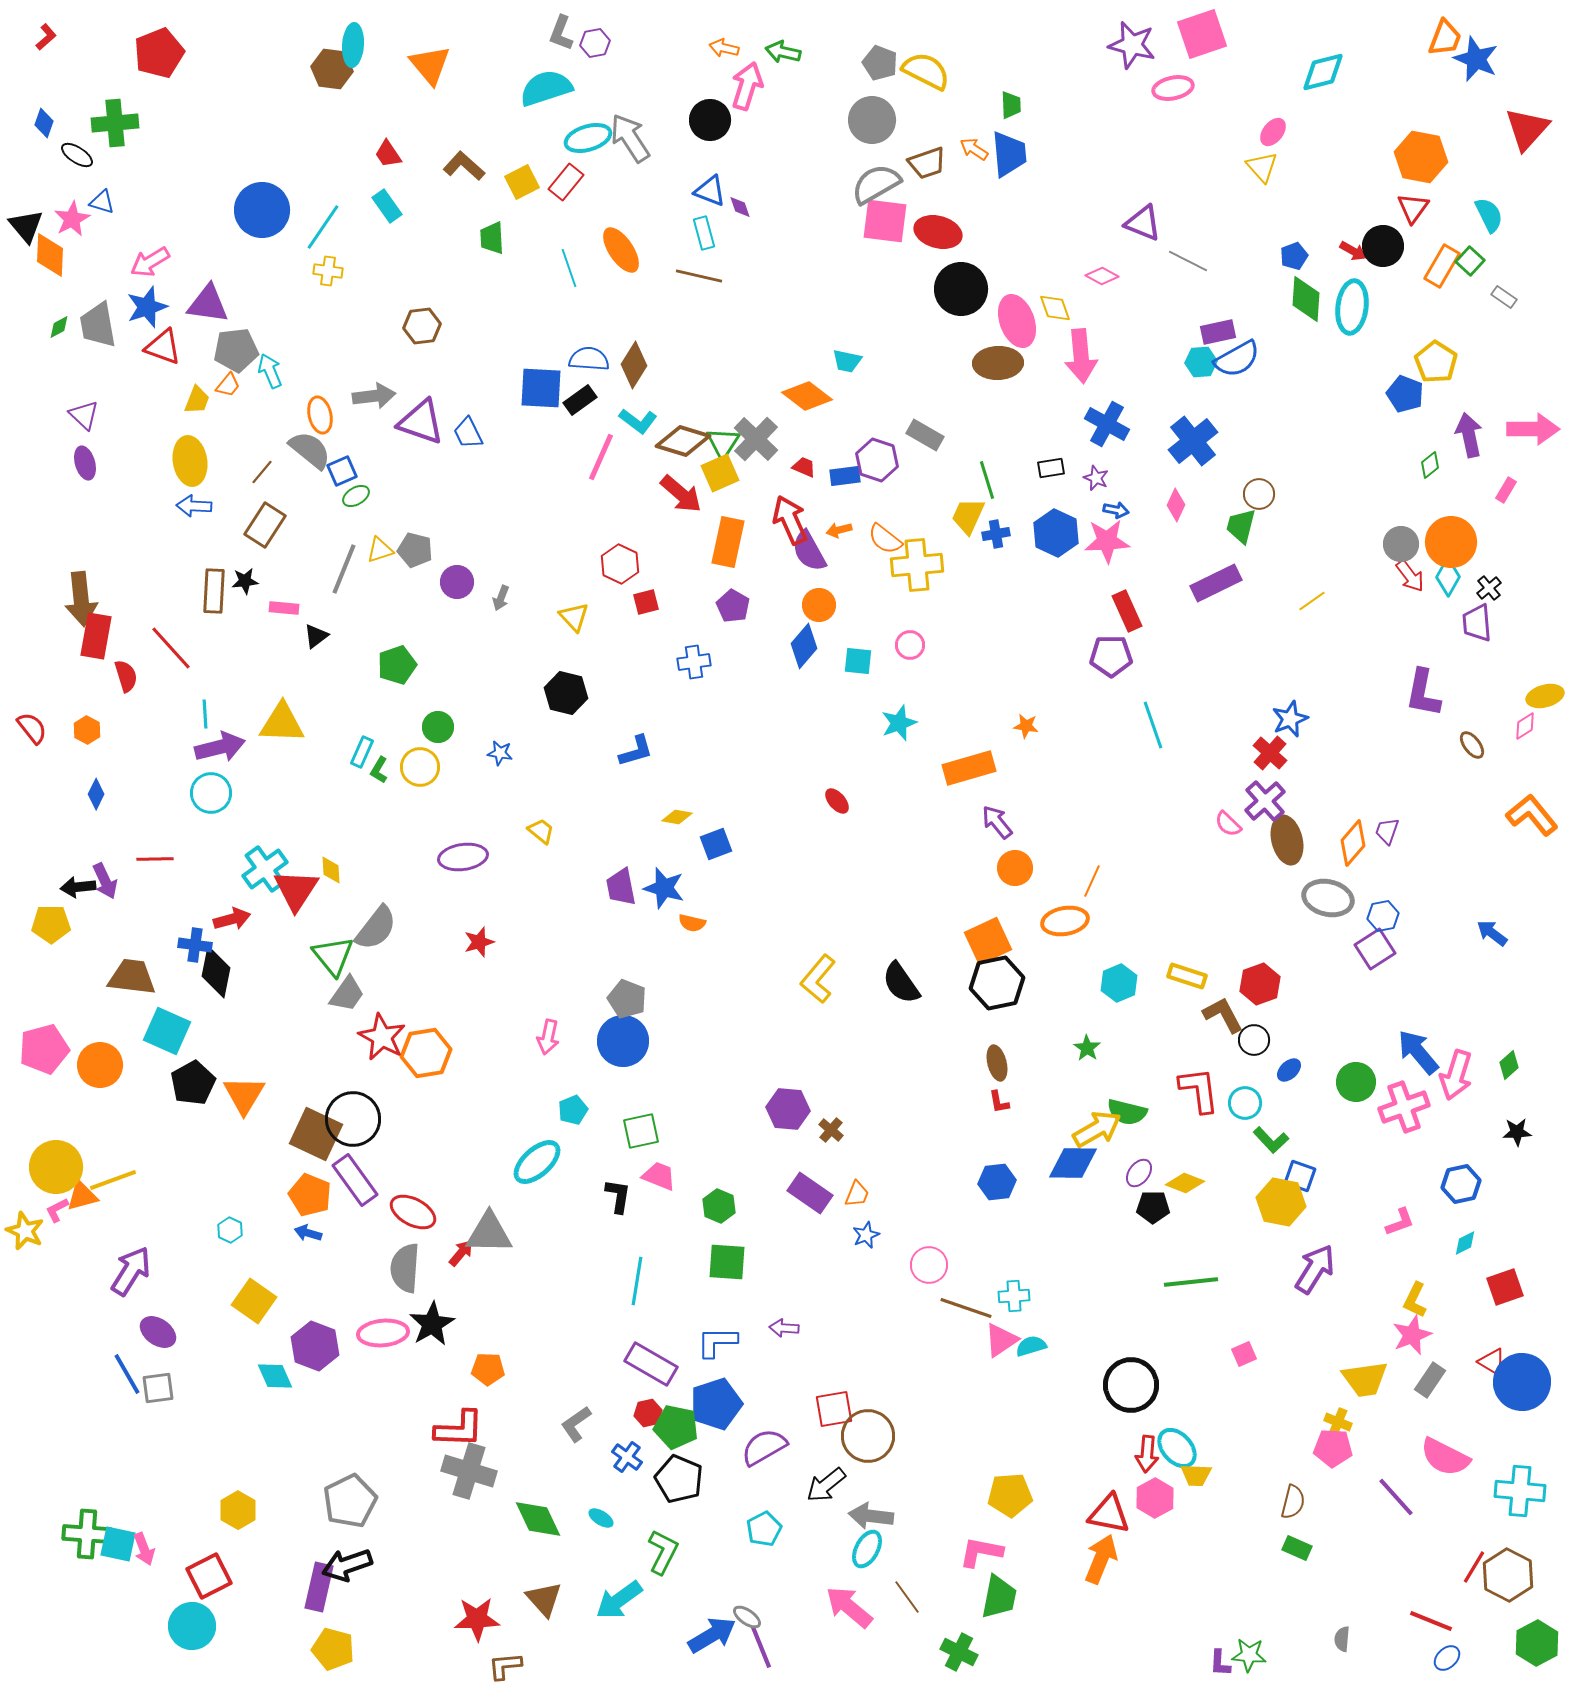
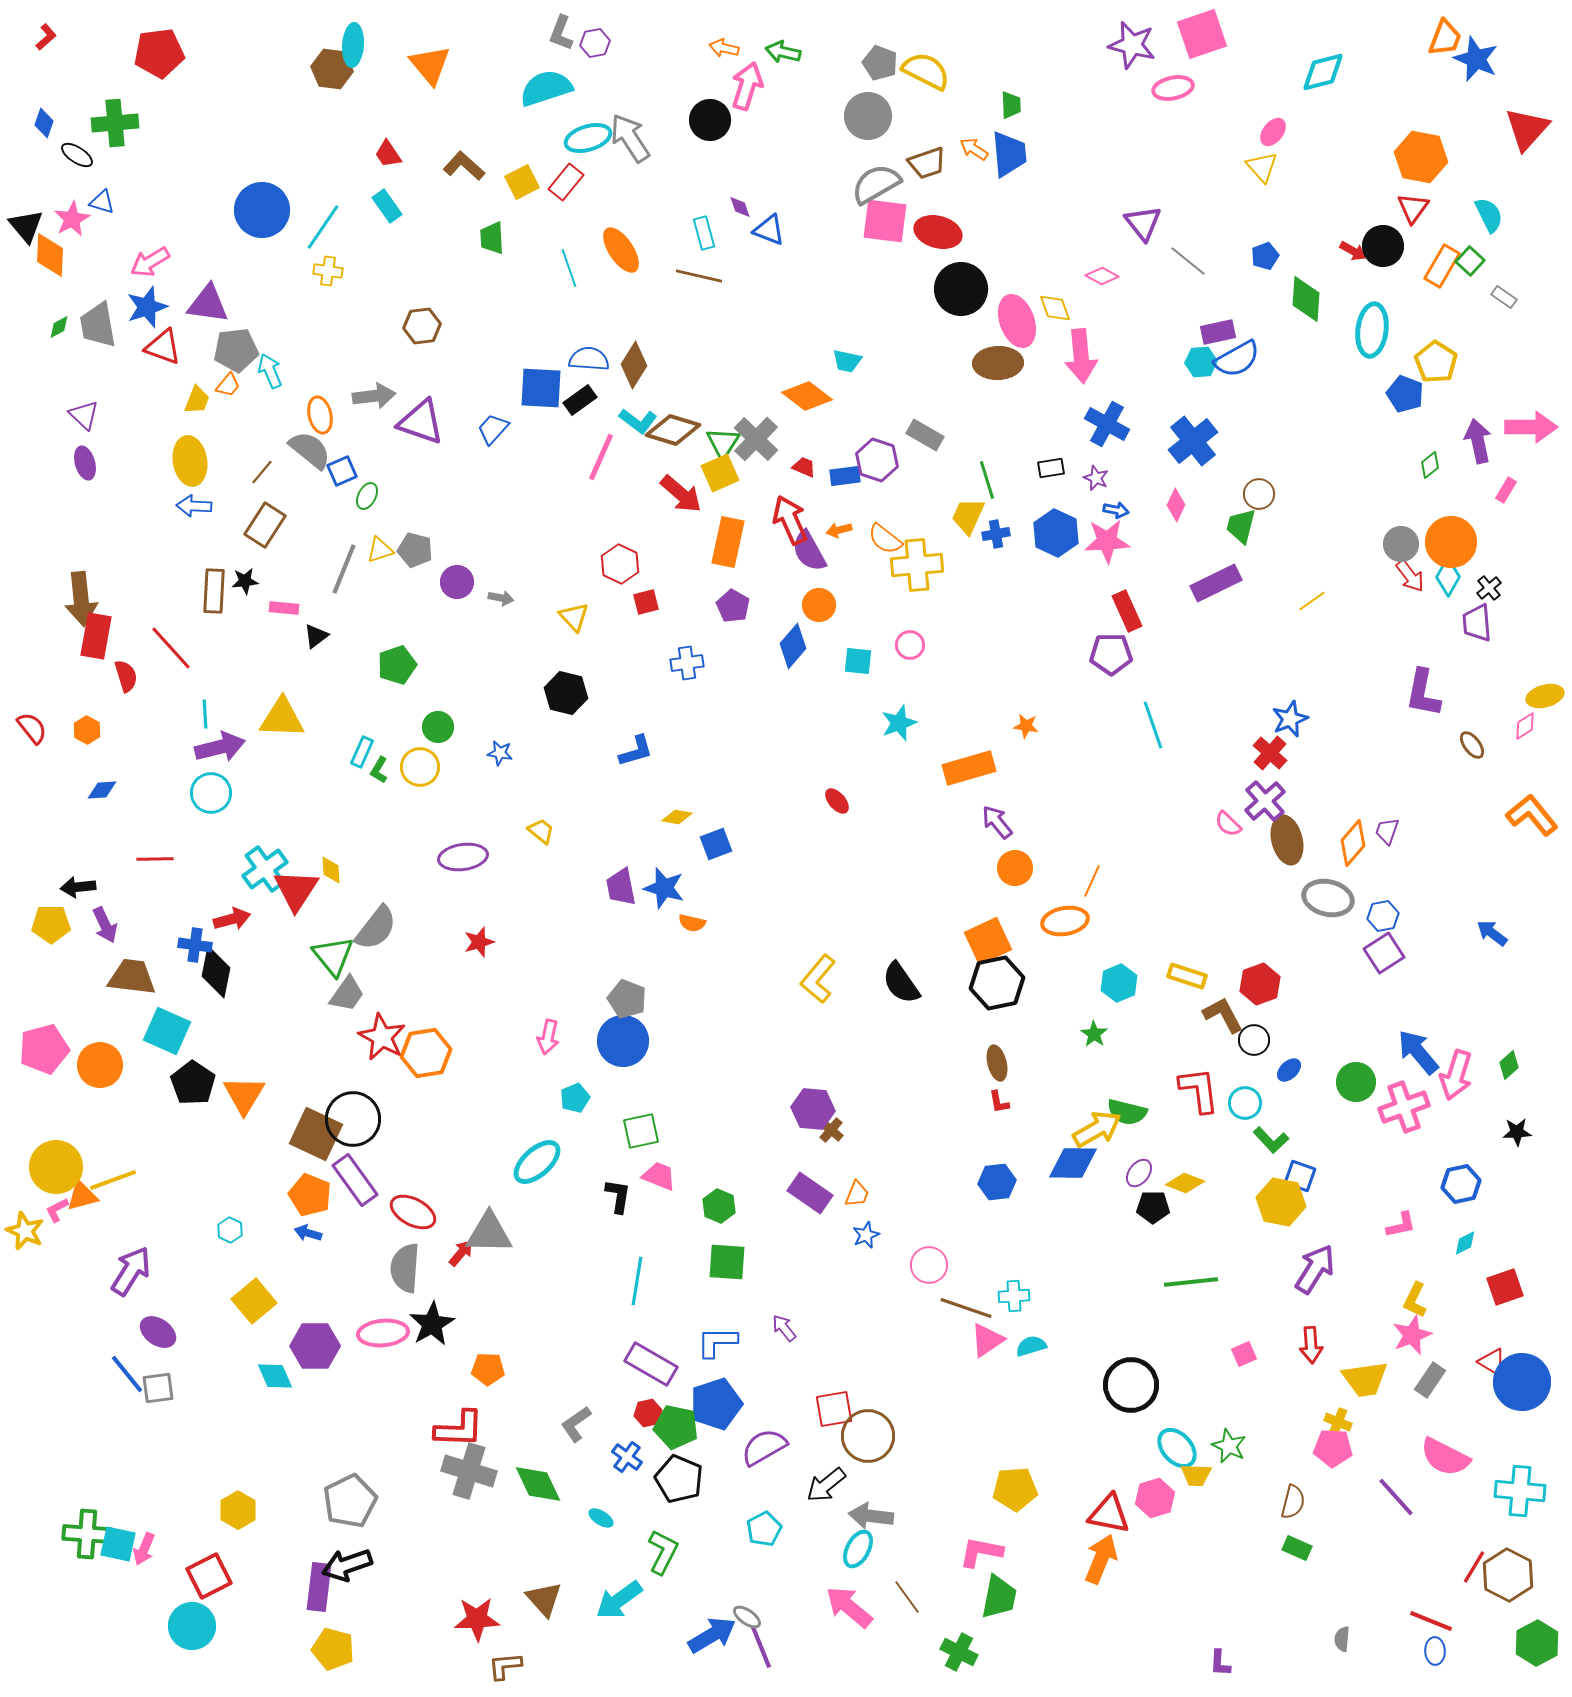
red pentagon at (159, 53): rotated 15 degrees clockwise
gray circle at (872, 120): moved 4 px left, 4 px up
blue triangle at (710, 191): moved 59 px right, 39 px down
purple triangle at (1143, 223): rotated 30 degrees clockwise
blue pentagon at (1294, 256): moved 29 px left
gray line at (1188, 261): rotated 12 degrees clockwise
cyan ellipse at (1352, 307): moved 20 px right, 23 px down
pink arrow at (1533, 429): moved 2 px left, 2 px up
blue trapezoid at (468, 433): moved 25 px right, 4 px up; rotated 68 degrees clockwise
purple arrow at (1469, 435): moved 9 px right, 6 px down
brown diamond at (683, 441): moved 10 px left, 11 px up
green ellipse at (356, 496): moved 11 px right; rotated 32 degrees counterclockwise
gray arrow at (501, 598): rotated 100 degrees counterclockwise
blue diamond at (804, 646): moved 11 px left
purple pentagon at (1111, 656): moved 2 px up
blue cross at (694, 662): moved 7 px left, 1 px down
yellow triangle at (282, 723): moved 5 px up
blue diamond at (96, 794): moved 6 px right, 4 px up; rotated 60 degrees clockwise
purple arrow at (105, 881): moved 44 px down
purple square at (1375, 949): moved 9 px right, 4 px down
green star at (1087, 1048): moved 7 px right, 14 px up
black pentagon at (193, 1083): rotated 9 degrees counterclockwise
purple hexagon at (788, 1109): moved 25 px right
cyan pentagon at (573, 1110): moved 2 px right, 12 px up
pink L-shape at (1400, 1222): moved 1 px right, 3 px down; rotated 8 degrees clockwise
yellow square at (254, 1301): rotated 15 degrees clockwise
purple arrow at (784, 1328): rotated 48 degrees clockwise
pink triangle at (1001, 1340): moved 14 px left
purple hexagon at (315, 1346): rotated 21 degrees counterclockwise
blue line at (127, 1374): rotated 9 degrees counterclockwise
red arrow at (1147, 1454): moved 164 px right, 109 px up; rotated 9 degrees counterclockwise
yellow pentagon at (1010, 1495): moved 5 px right, 6 px up
pink hexagon at (1155, 1498): rotated 12 degrees clockwise
green diamond at (538, 1519): moved 35 px up
pink arrow at (144, 1549): rotated 44 degrees clockwise
cyan ellipse at (867, 1549): moved 9 px left
purple rectangle at (319, 1587): rotated 6 degrees counterclockwise
green star at (1249, 1655): moved 20 px left, 209 px up; rotated 20 degrees clockwise
blue ellipse at (1447, 1658): moved 12 px left, 7 px up; rotated 48 degrees counterclockwise
